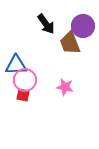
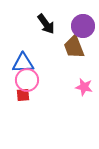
brown trapezoid: moved 4 px right, 4 px down
blue triangle: moved 7 px right, 2 px up
pink circle: moved 2 px right
pink star: moved 19 px right
red square: rotated 16 degrees counterclockwise
